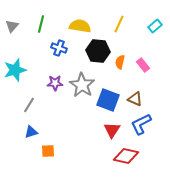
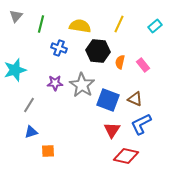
gray triangle: moved 4 px right, 10 px up
